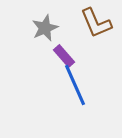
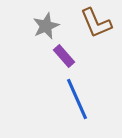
gray star: moved 1 px right, 2 px up
blue line: moved 2 px right, 14 px down
